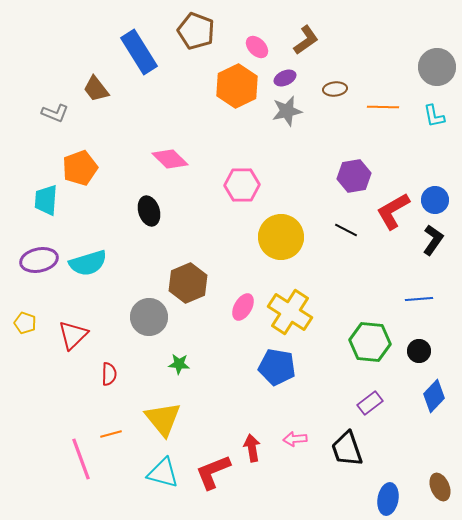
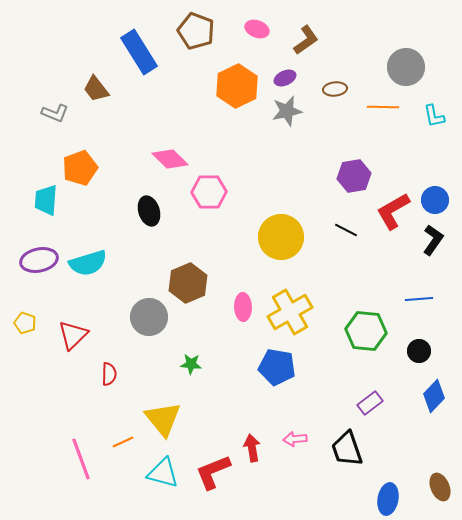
pink ellipse at (257, 47): moved 18 px up; rotated 25 degrees counterclockwise
gray circle at (437, 67): moved 31 px left
pink hexagon at (242, 185): moved 33 px left, 7 px down
pink ellipse at (243, 307): rotated 32 degrees counterclockwise
yellow cross at (290, 312): rotated 27 degrees clockwise
green hexagon at (370, 342): moved 4 px left, 11 px up
green star at (179, 364): moved 12 px right
orange line at (111, 434): moved 12 px right, 8 px down; rotated 10 degrees counterclockwise
